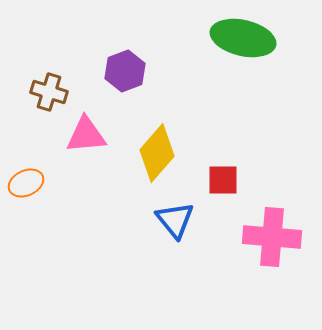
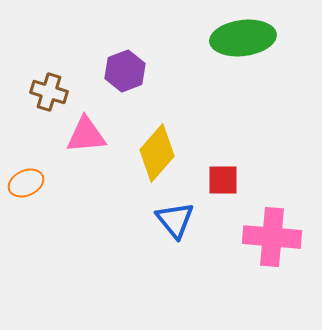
green ellipse: rotated 20 degrees counterclockwise
